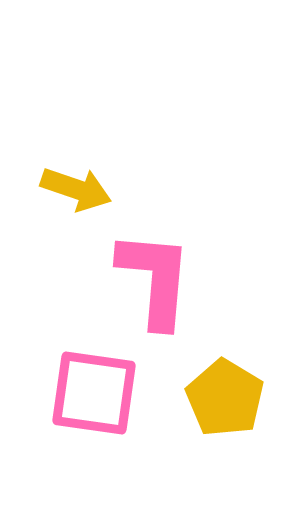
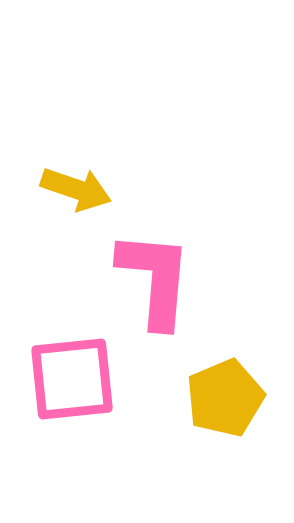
pink square: moved 22 px left, 14 px up; rotated 14 degrees counterclockwise
yellow pentagon: rotated 18 degrees clockwise
